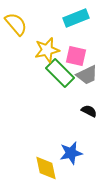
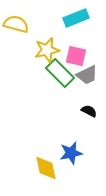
yellow semicircle: rotated 35 degrees counterclockwise
